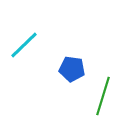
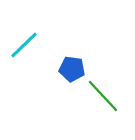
green line: rotated 60 degrees counterclockwise
